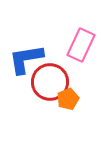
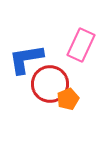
red circle: moved 2 px down
